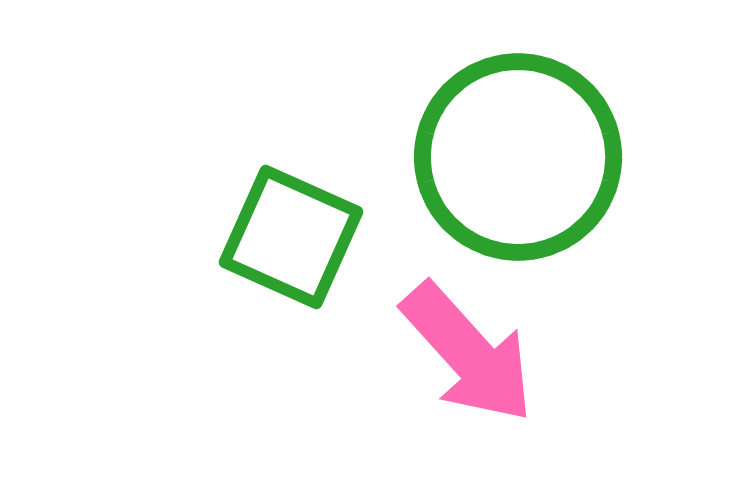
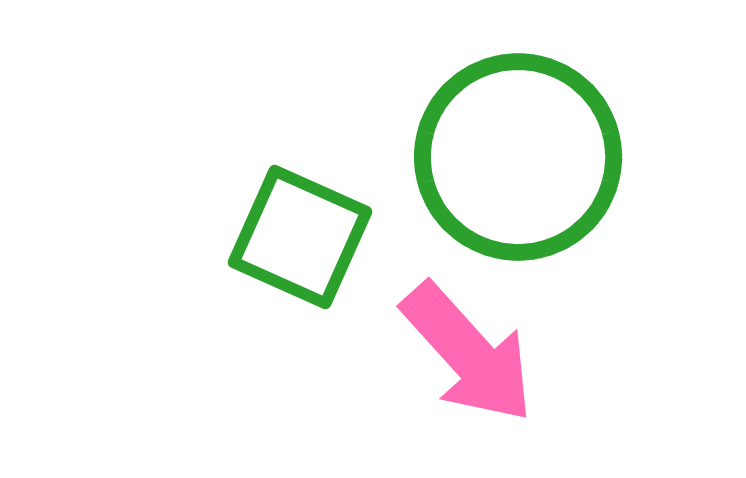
green square: moved 9 px right
